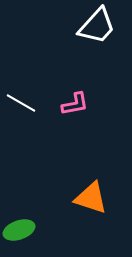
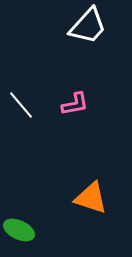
white trapezoid: moved 9 px left
white line: moved 2 px down; rotated 20 degrees clockwise
green ellipse: rotated 44 degrees clockwise
